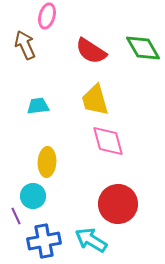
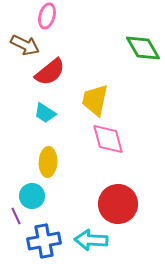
brown arrow: rotated 140 degrees clockwise
red semicircle: moved 41 px left, 21 px down; rotated 72 degrees counterclockwise
yellow trapezoid: rotated 28 degrees clockwise
cyan trapezoid: moved 7 px right, 7 px down; rotated 140 degrees counterclockwise
pink diamond: moved 2 px up
yellow ellipse: moved 1 px right
cyan circle: moved 1 px left
cyan arrow: rotated 28 degrees counterclockwise
